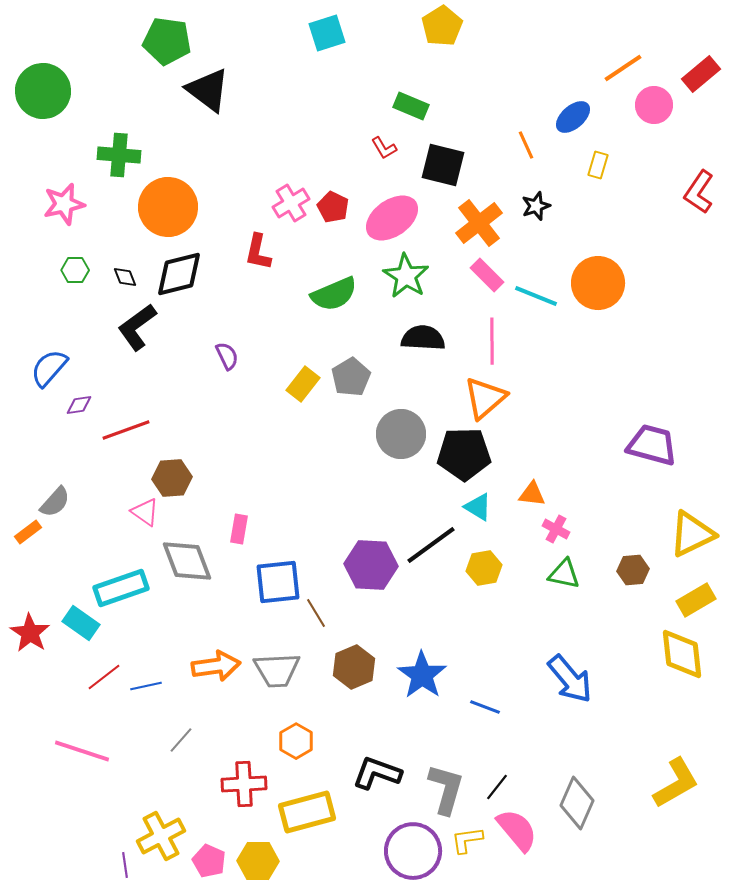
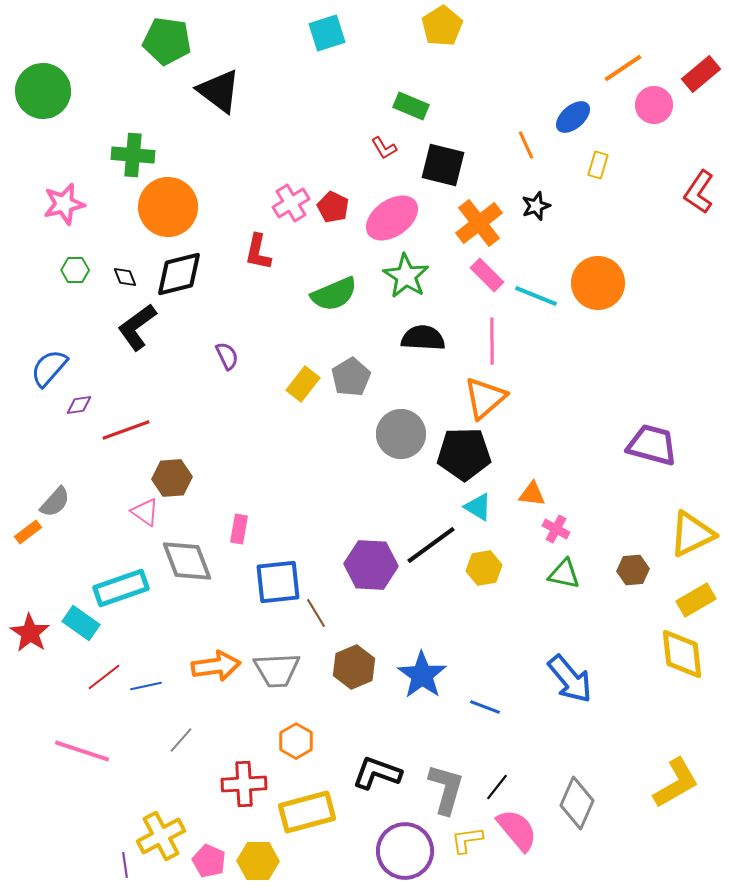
black triangle at (208, 90): moved 11 px right, 1 px down
green cross at (119, 155): moved 14 px right
purple circle at (413, 851): moved 8 px left
